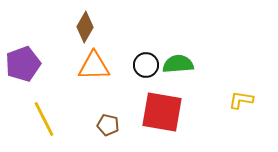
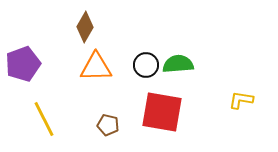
orange triangle: moved 2 px right, 1 px down
